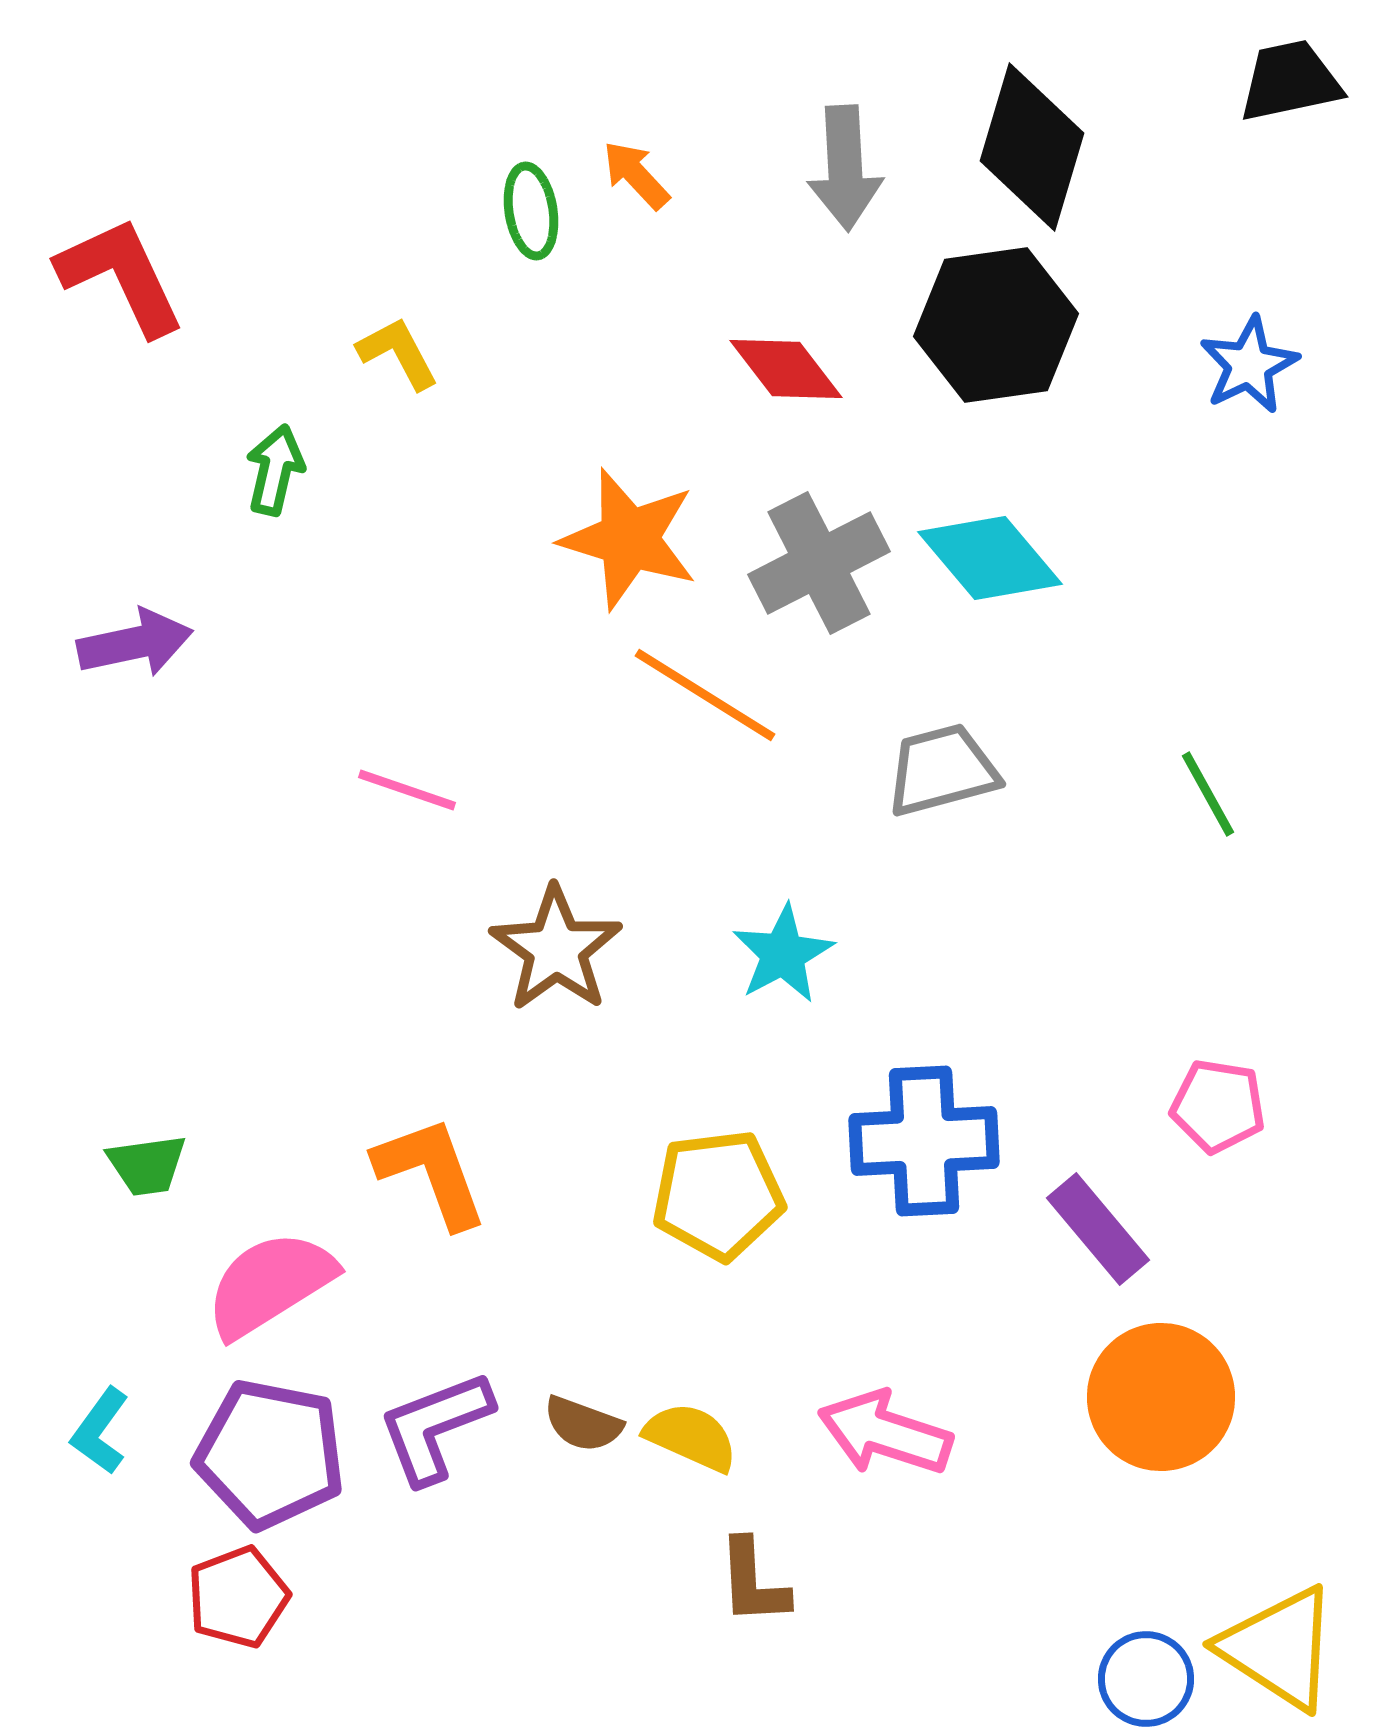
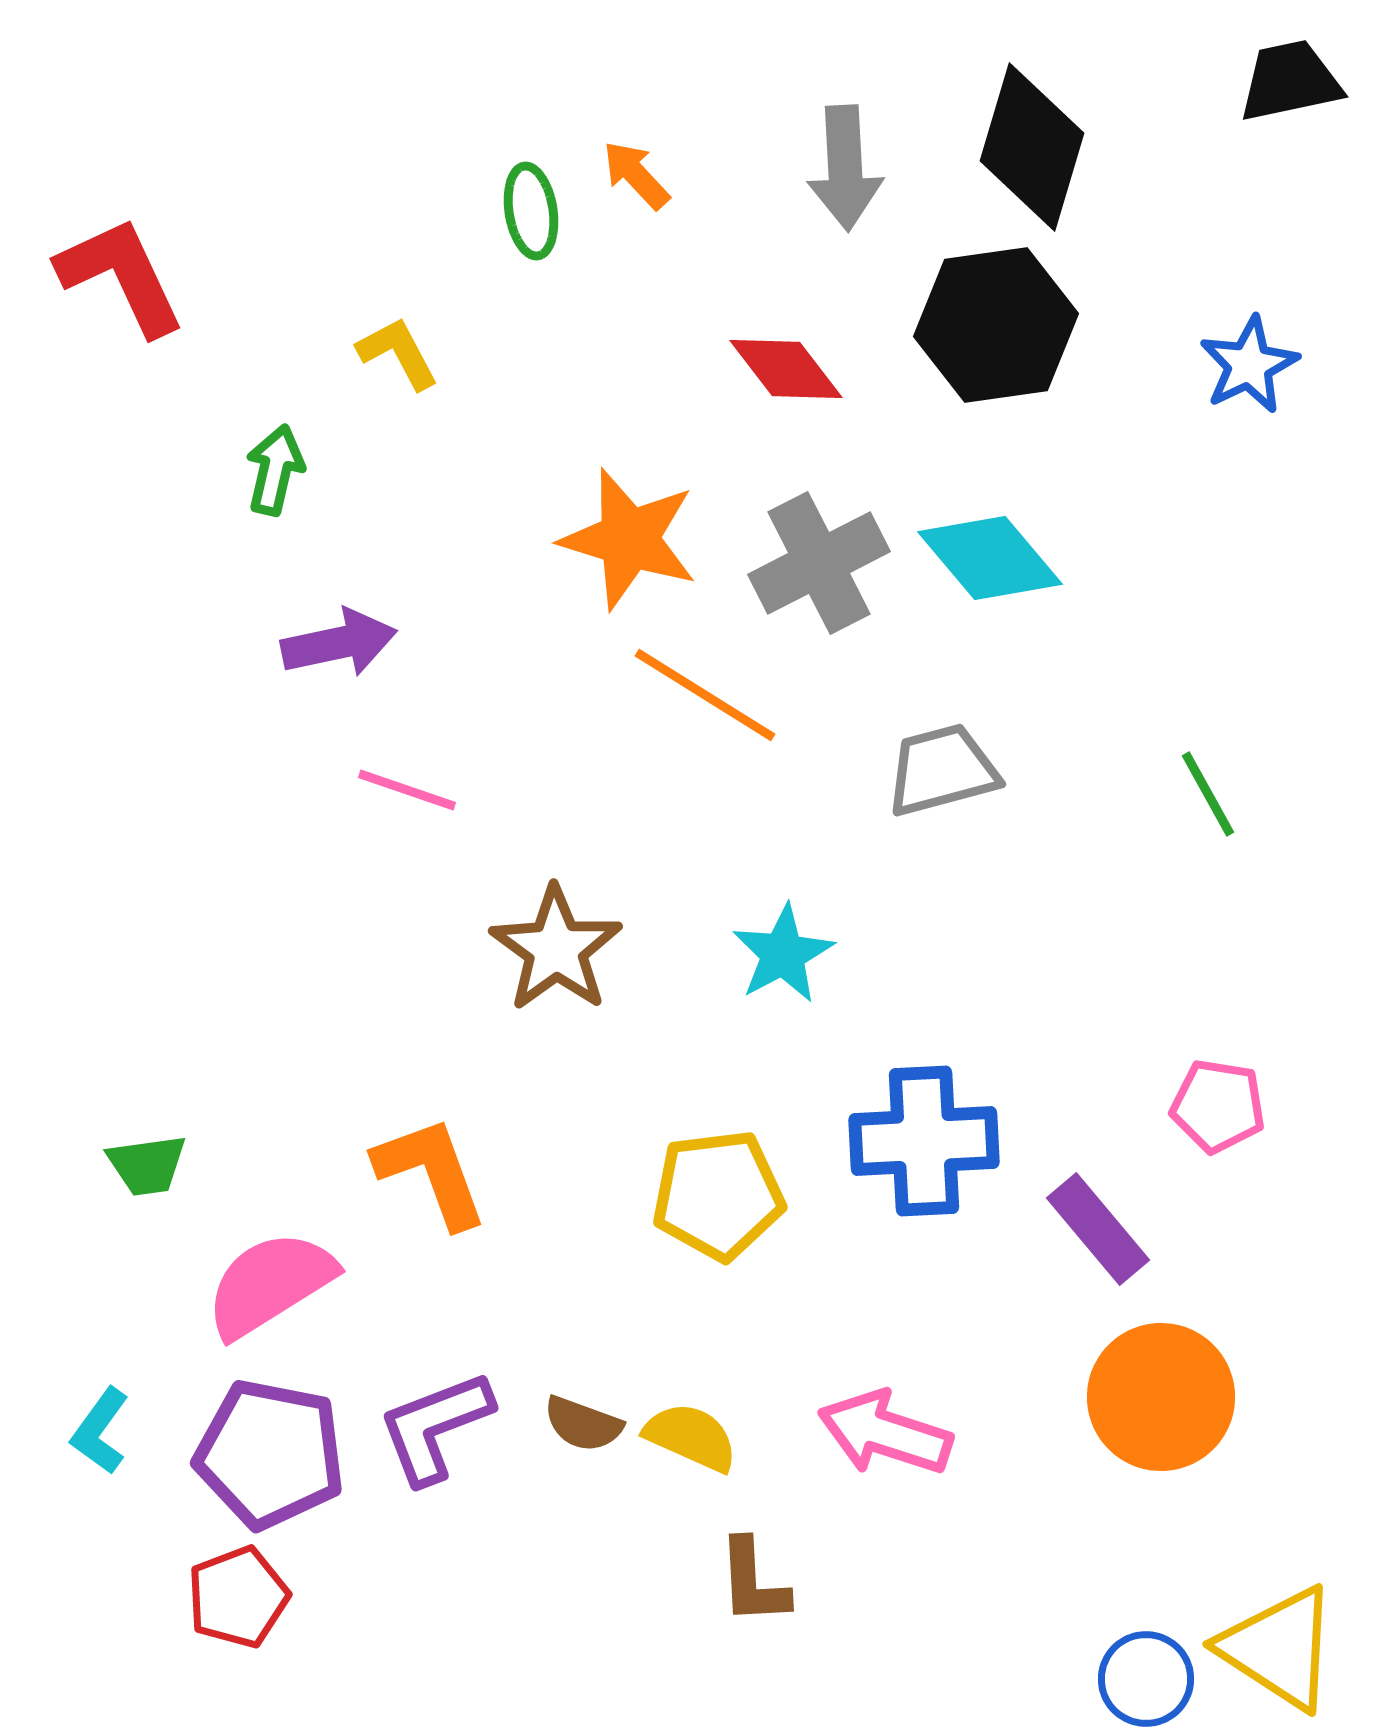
purple arrow: moved 204 px right
